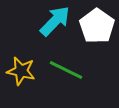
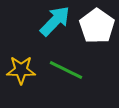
yellow star: moved 1 px up; rotated 12 degrees counterclockwise
